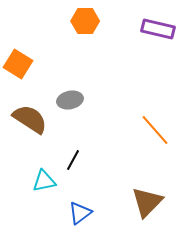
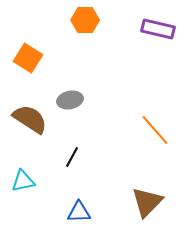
orange hexagon: moved 1 px up
orange square: moved 10 px right, 6 px up
black line: moved 1 px left, 3 px up
cyan triangle: moved 21 px left
blue triangle: moved 1 px left, 1 px up; rotated 35 degrees clockwise
